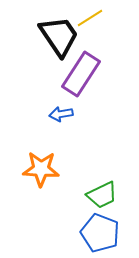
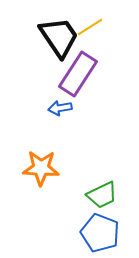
yellow line: moved 9 px down
black trapezoid: moved 1 px down
purple rectangle: moved 3 px left
blue arrow: moved 1 px left, 6 px up
orange star: moved 1 px up
